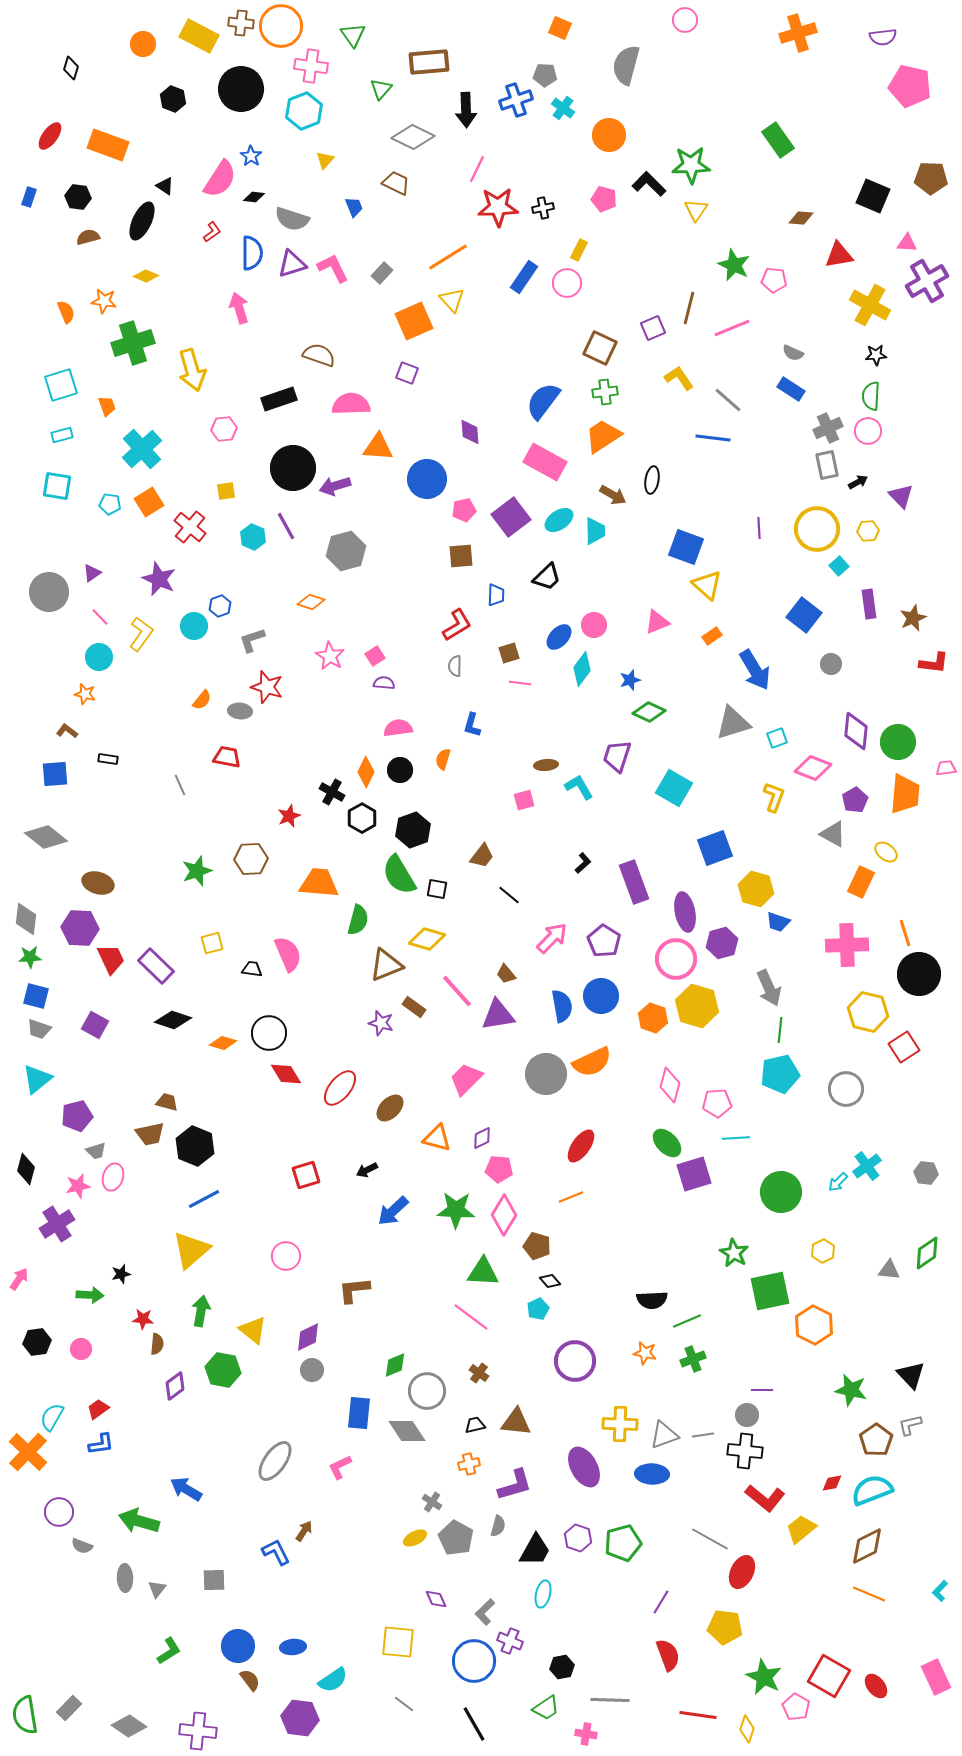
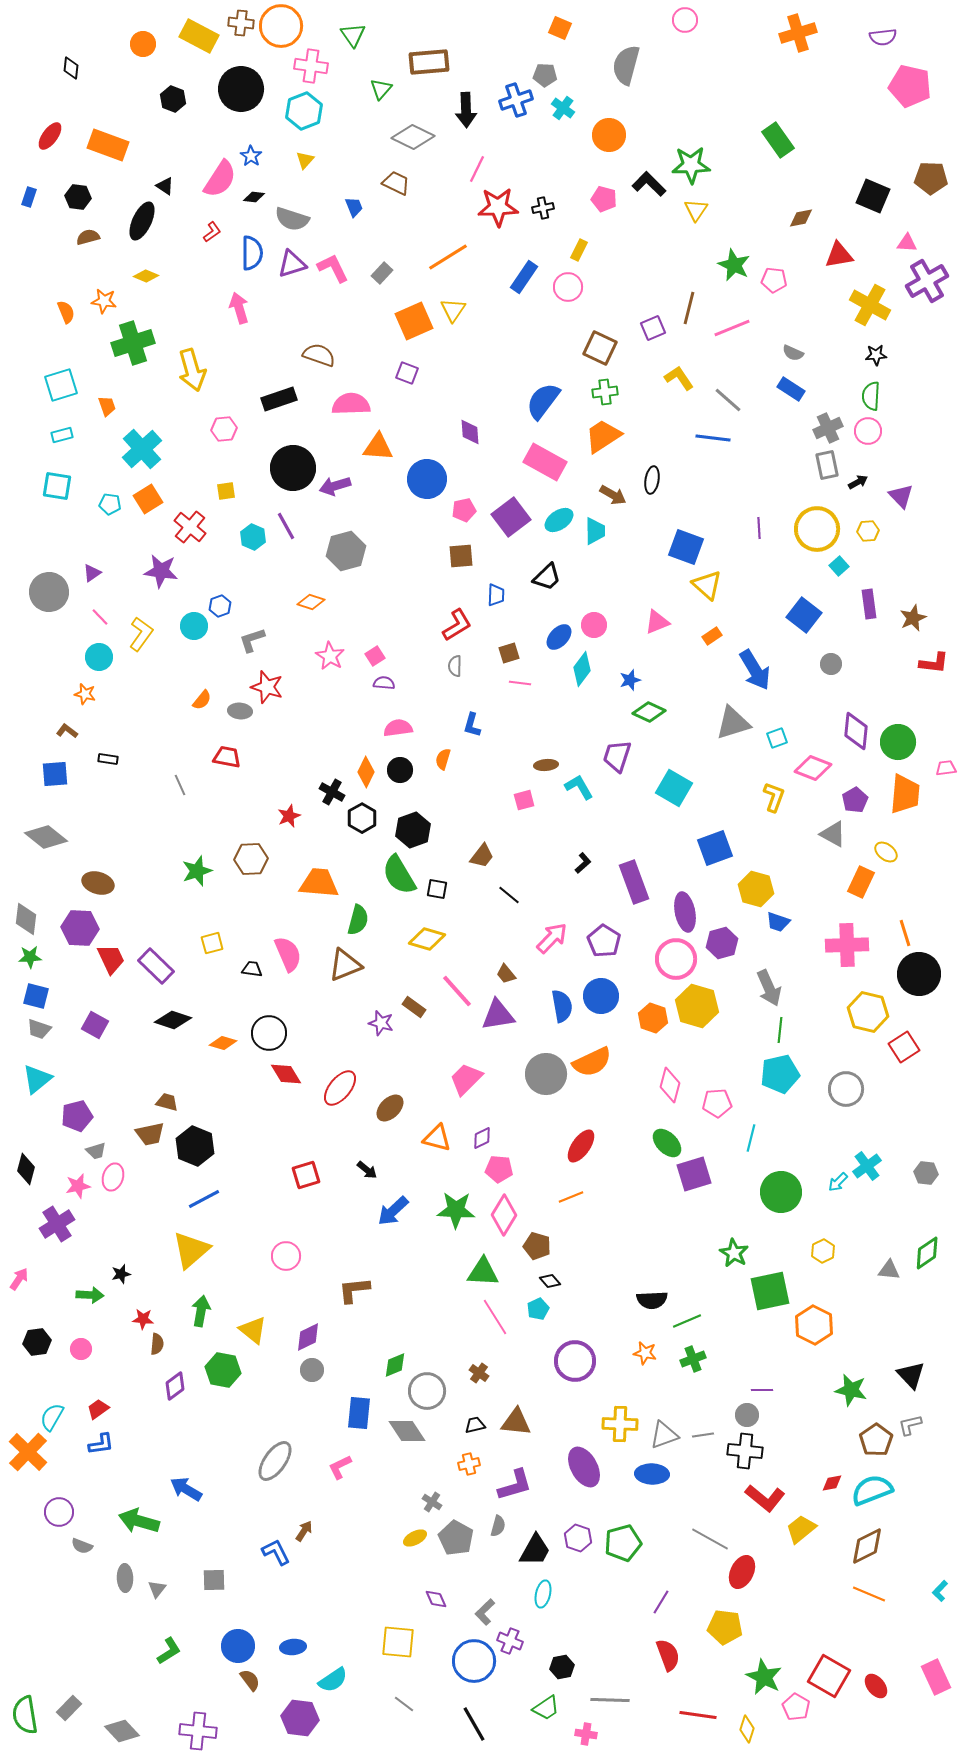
black diamond at (71, 68): rotated 10 degrees counterclockwise
yellow triangle at (325, 160): moved 20 px left
brown diamond at (801, 218): rotated 15 degrees counterclockwise
pink circle at (567, 283): moved 1 px right, 4 px down
yellow triangle at (452, 300): moved 1 px right, 10 px down; rotated 16 degrees clockwise
orange square at (149, 502): moved 1 px left, 3 px up
purple star at (159, 579): moved 2 px right, 8 px up; rotated 16 degrees counterclockwise
brown triangle at (386, 965): moved 41 px left
cyan line at (736, 1138): moved 15 px right; rotated 72 degrees counterclockwise
black arrow at (367, 1170): rotated 115 degrees counterclockwise
pink line at (471, 1317): moved 24 px right; rotated 21 degrees clockwise
gray diamond at (129, 1726): moved 7 px left, 5 px down; rotated 12 degrees clockwise
